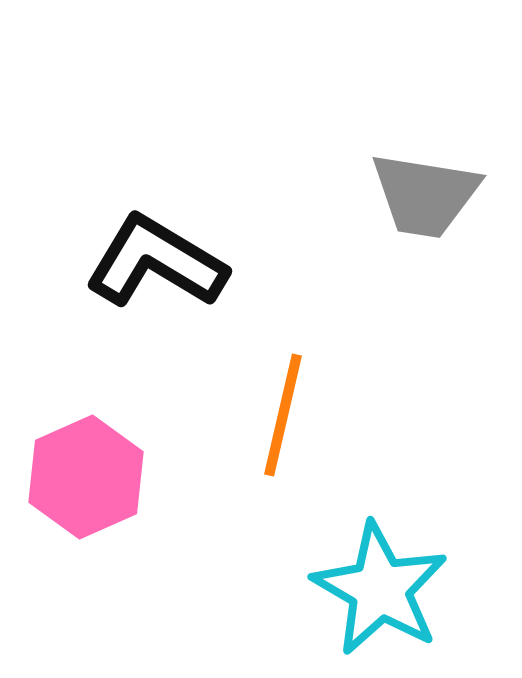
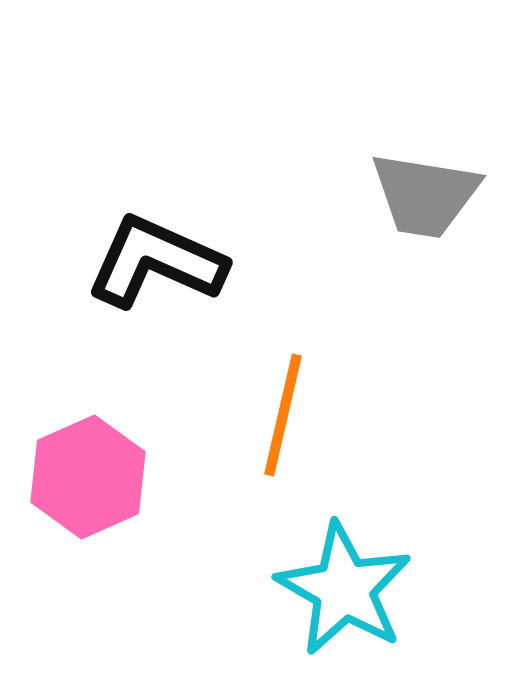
black L-shape: rotated 7 degrees counterclockwise
pink hexagon: moved 2 px right
cyan star: moved 36 px left
